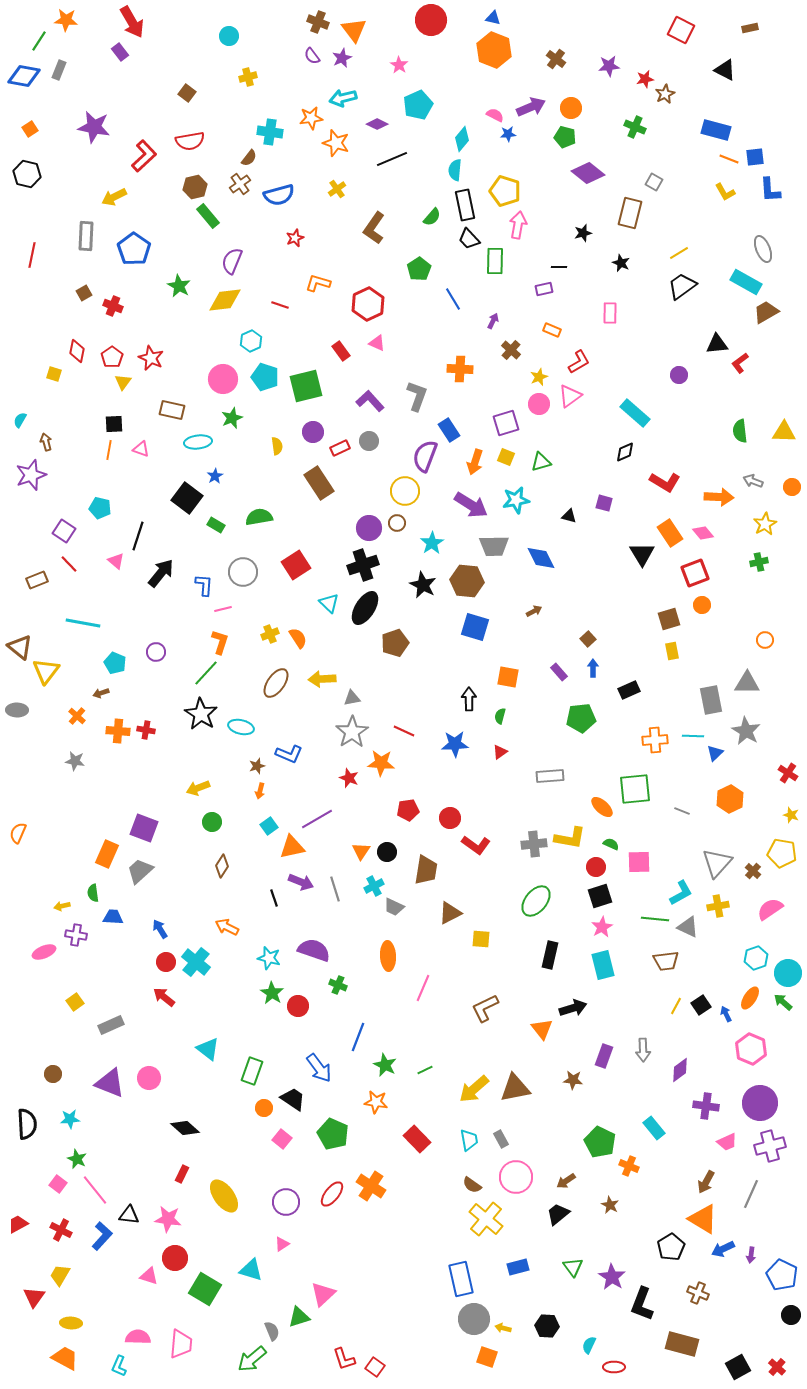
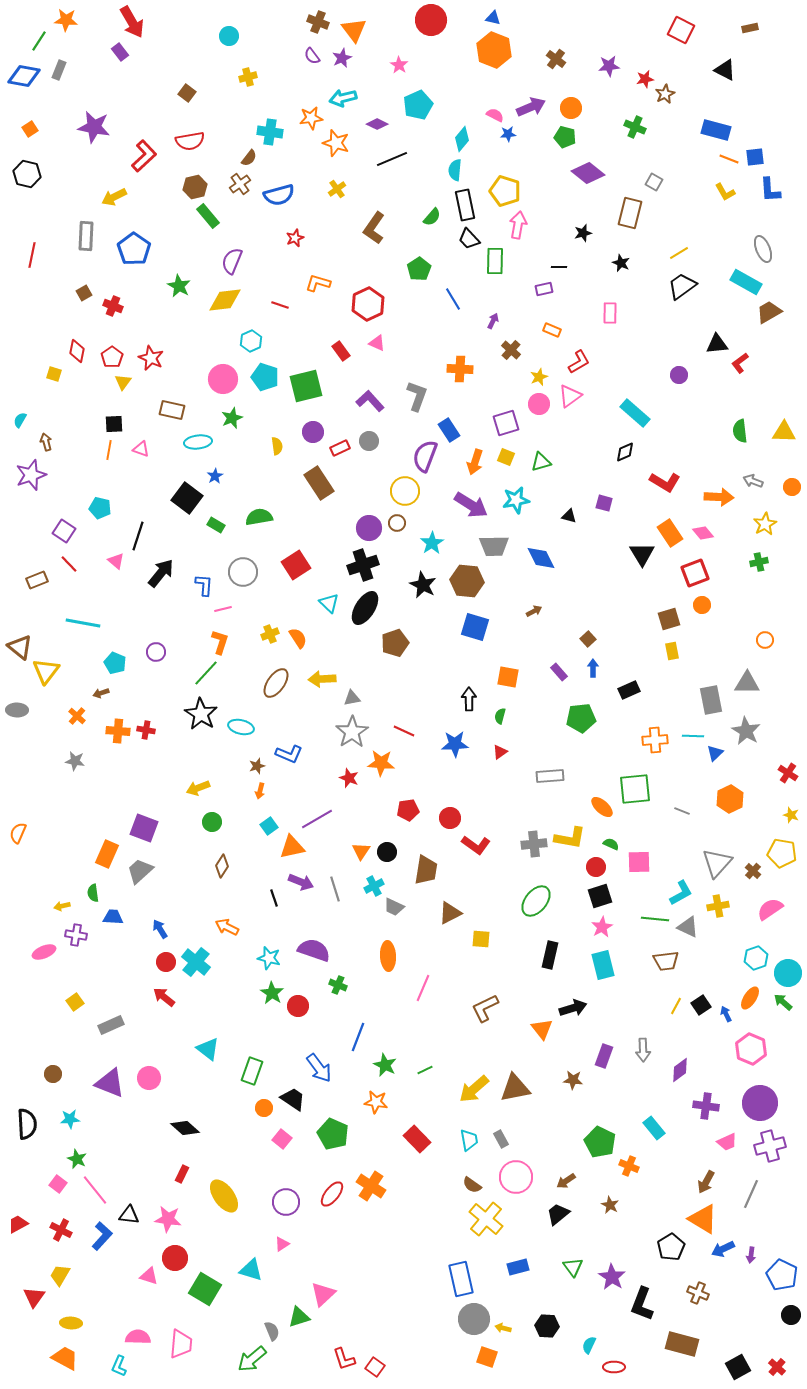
brown trapezoid at (766, 312): moved 3 px right
